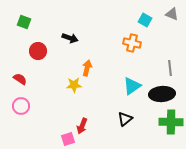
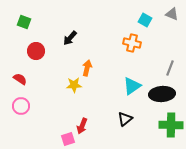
black arrow: rotated 112 degrees clockwise
red circle: moved 2 px left
gray line: rotated 28 degrees clockwise
green cross: moved 3 px down
